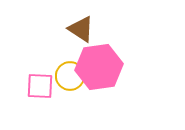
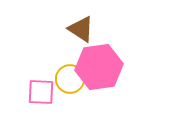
yellow circle: moved 3 px down
pink square: moved 1 px right, 6 px down
